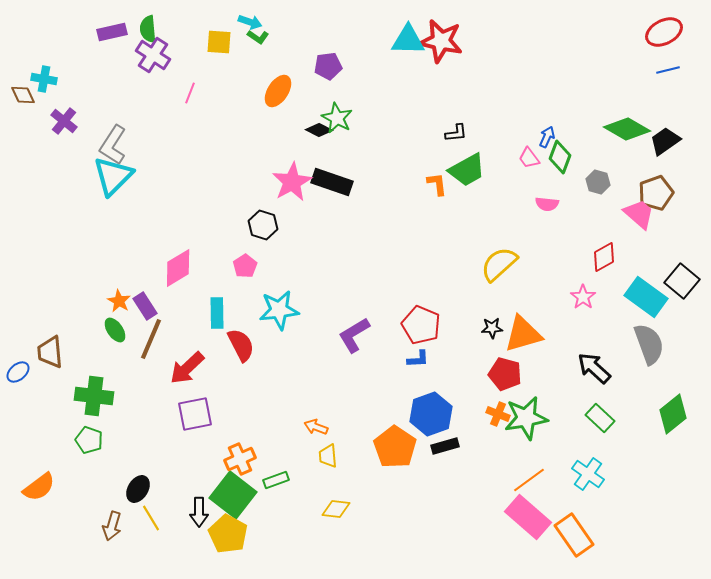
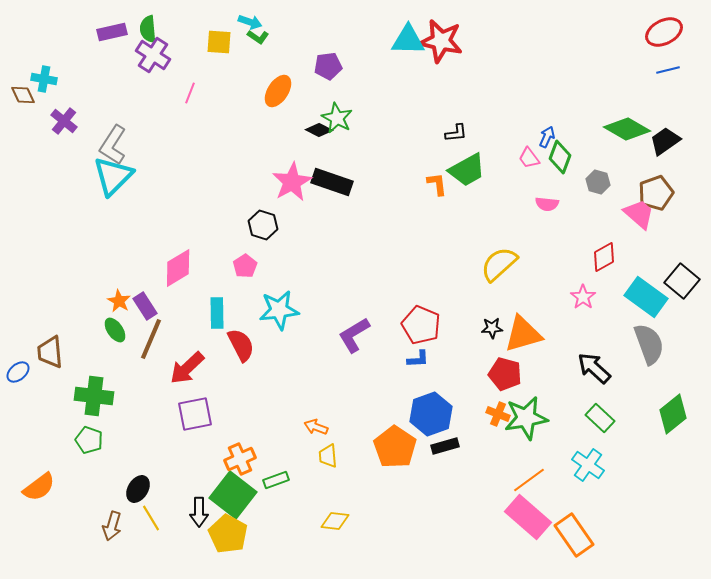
cyan cross at (588, 474): moved 9 px up
yellow diamond at (336, 509): moved 1 px left, 12 px down
